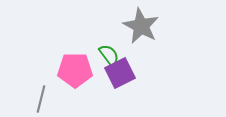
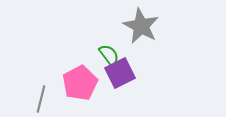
pink pentagon: moved 5 px right, 13 px down; rotated 28 degrees counterclockwise
